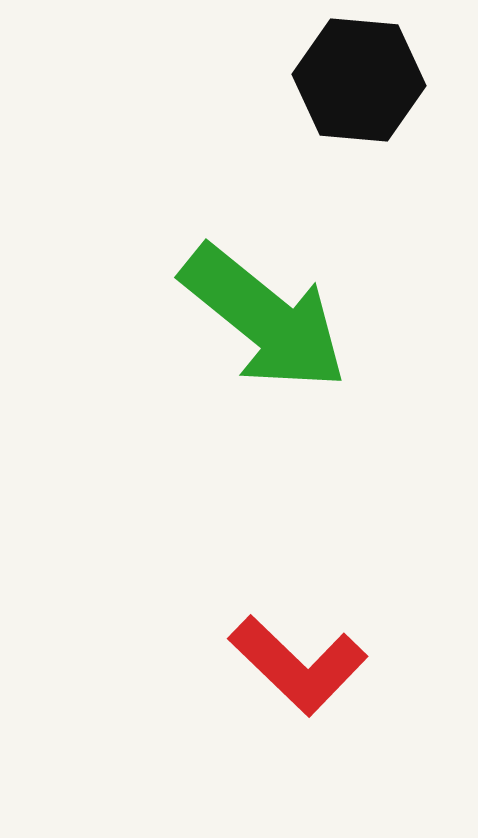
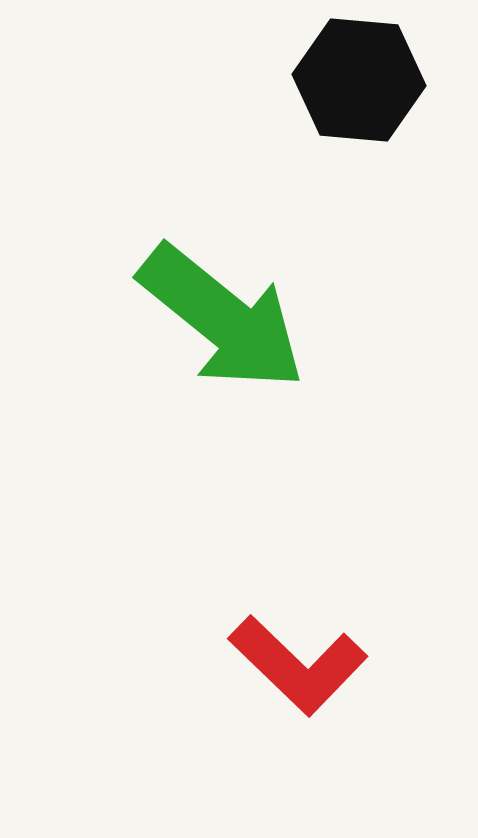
green arrow: moved 42 px left
